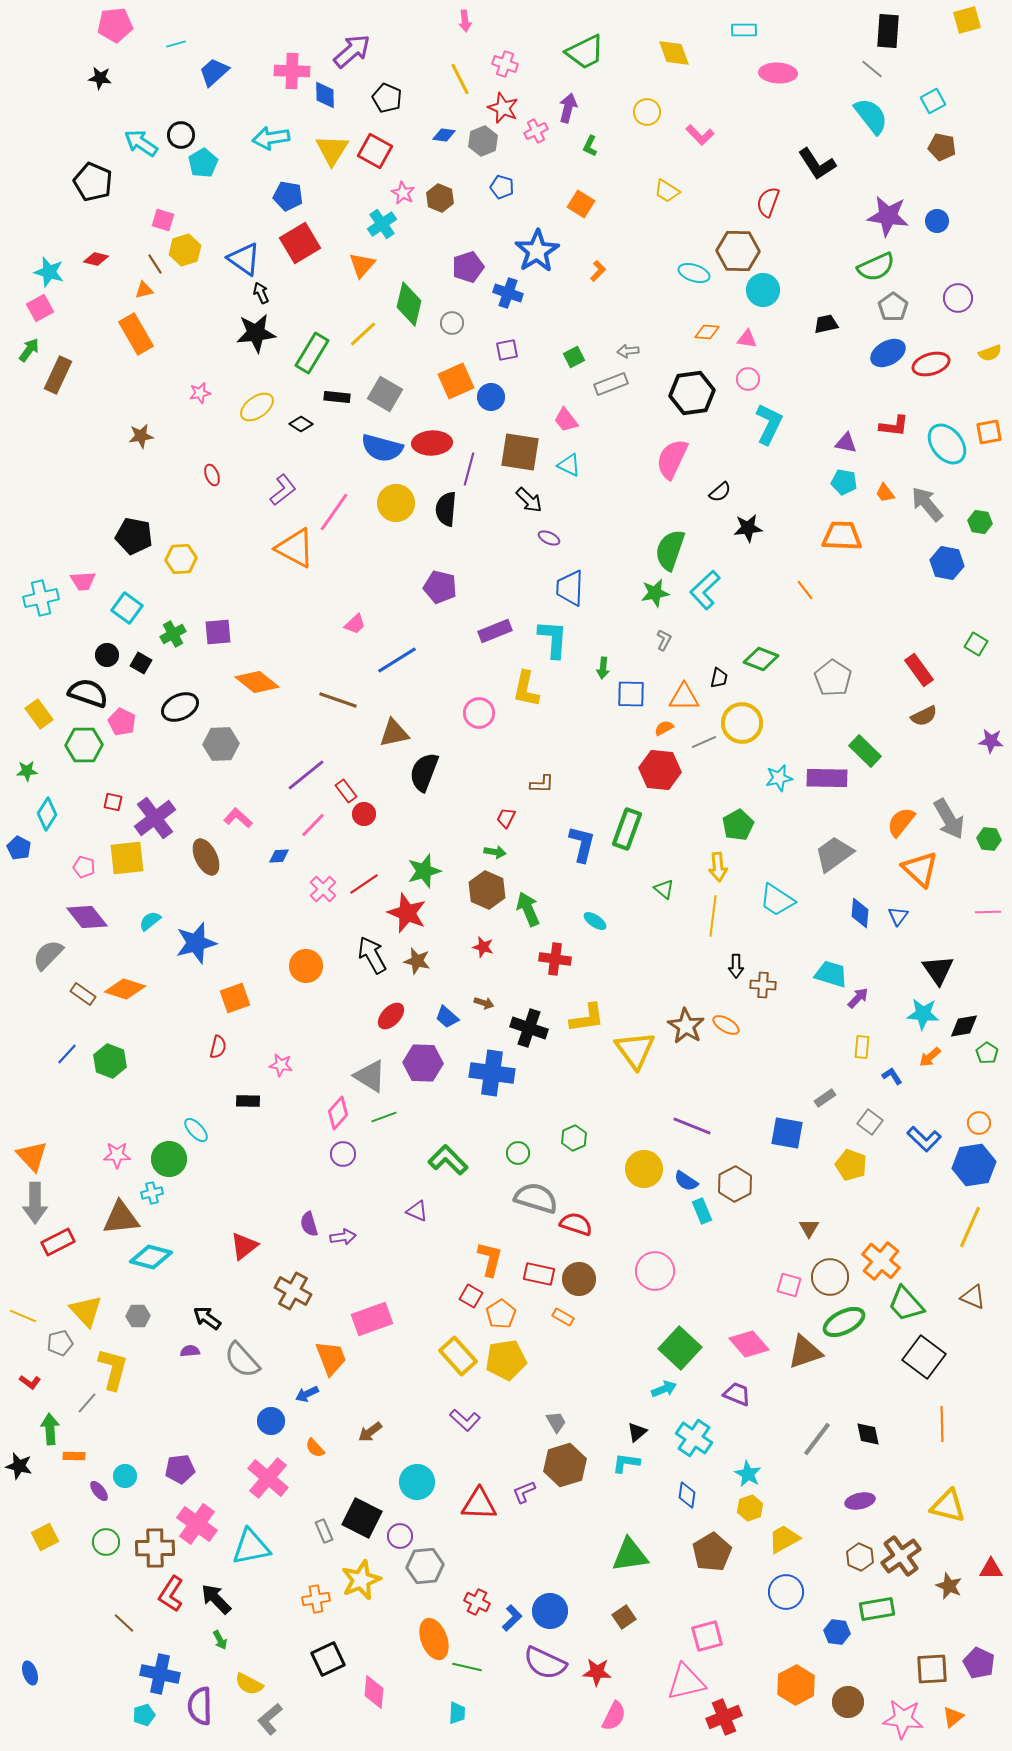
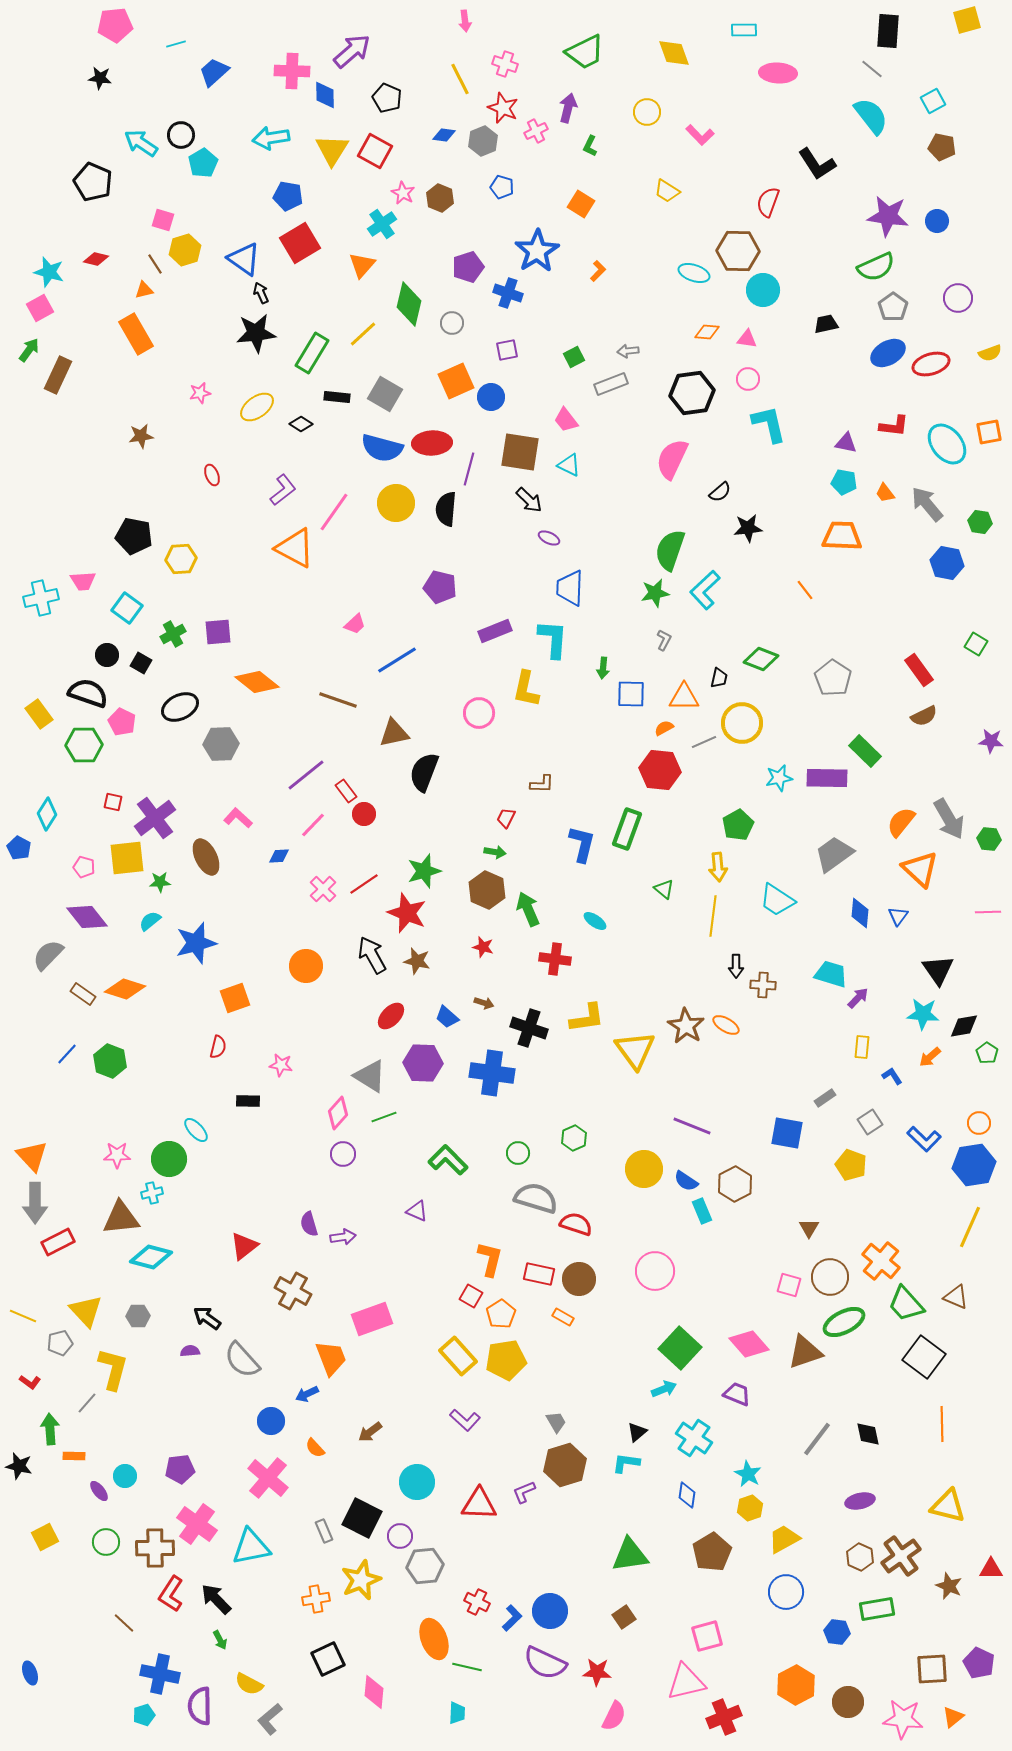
cyan L-shape at (769, 424): rotated 39 degrees counterclockwise
green star at (27, 771): moved 133 px right, 111 px down
gray square at (870, 1122): rotated 20 degrees clockwise
brown triangle at (973, 1297): moved 17 px left
